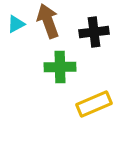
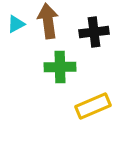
brown arrow: rotated 12 degrees clockwise
yellow rectangle: moved 1 px left, 2 px down
